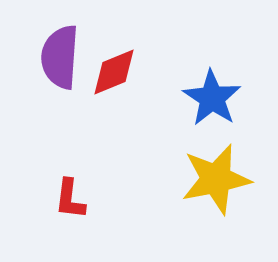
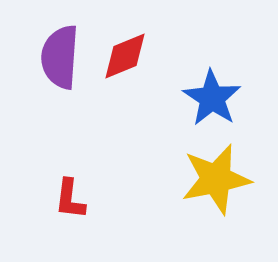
red diamond: moved 11 px right, 16 px up
